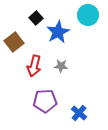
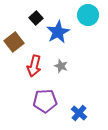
gray star: rotated 16 degrees clockwise
